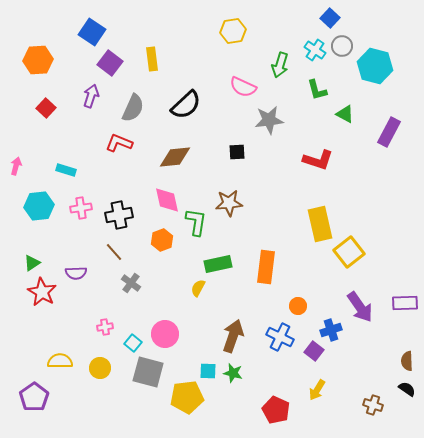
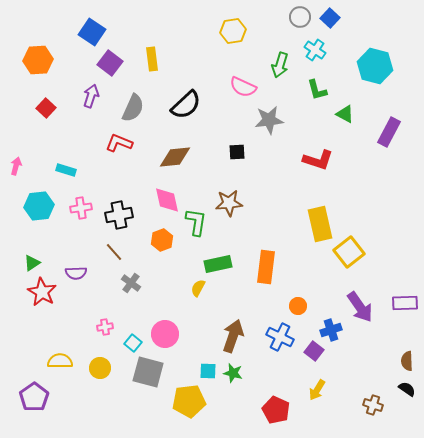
gray circle at (342, 46): moved 42 px left, 29 px up
yellow pentagon at (187, 397): moved 2 px right, 4 px down
